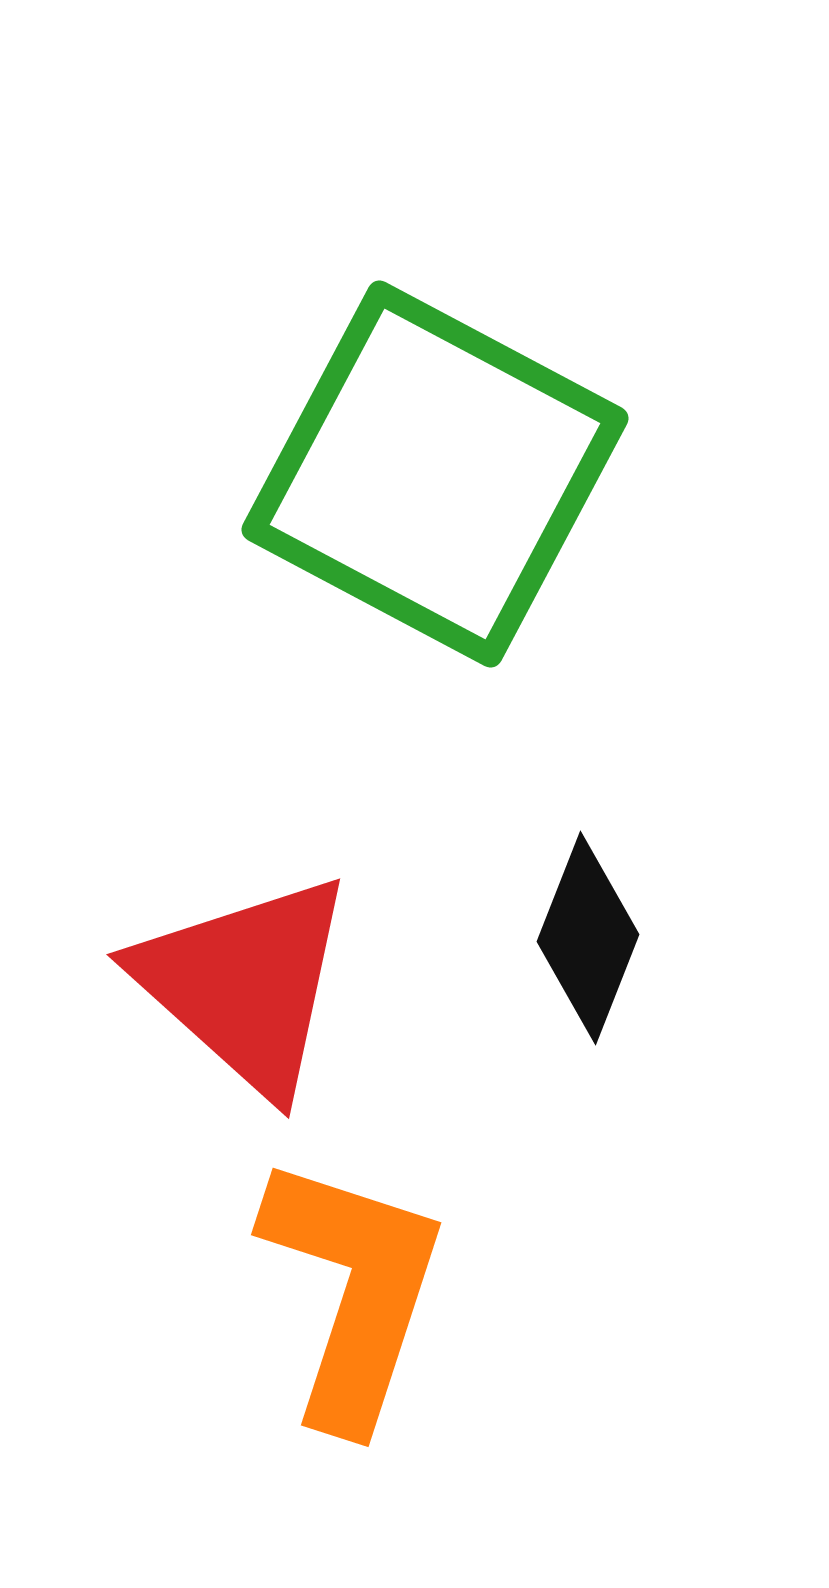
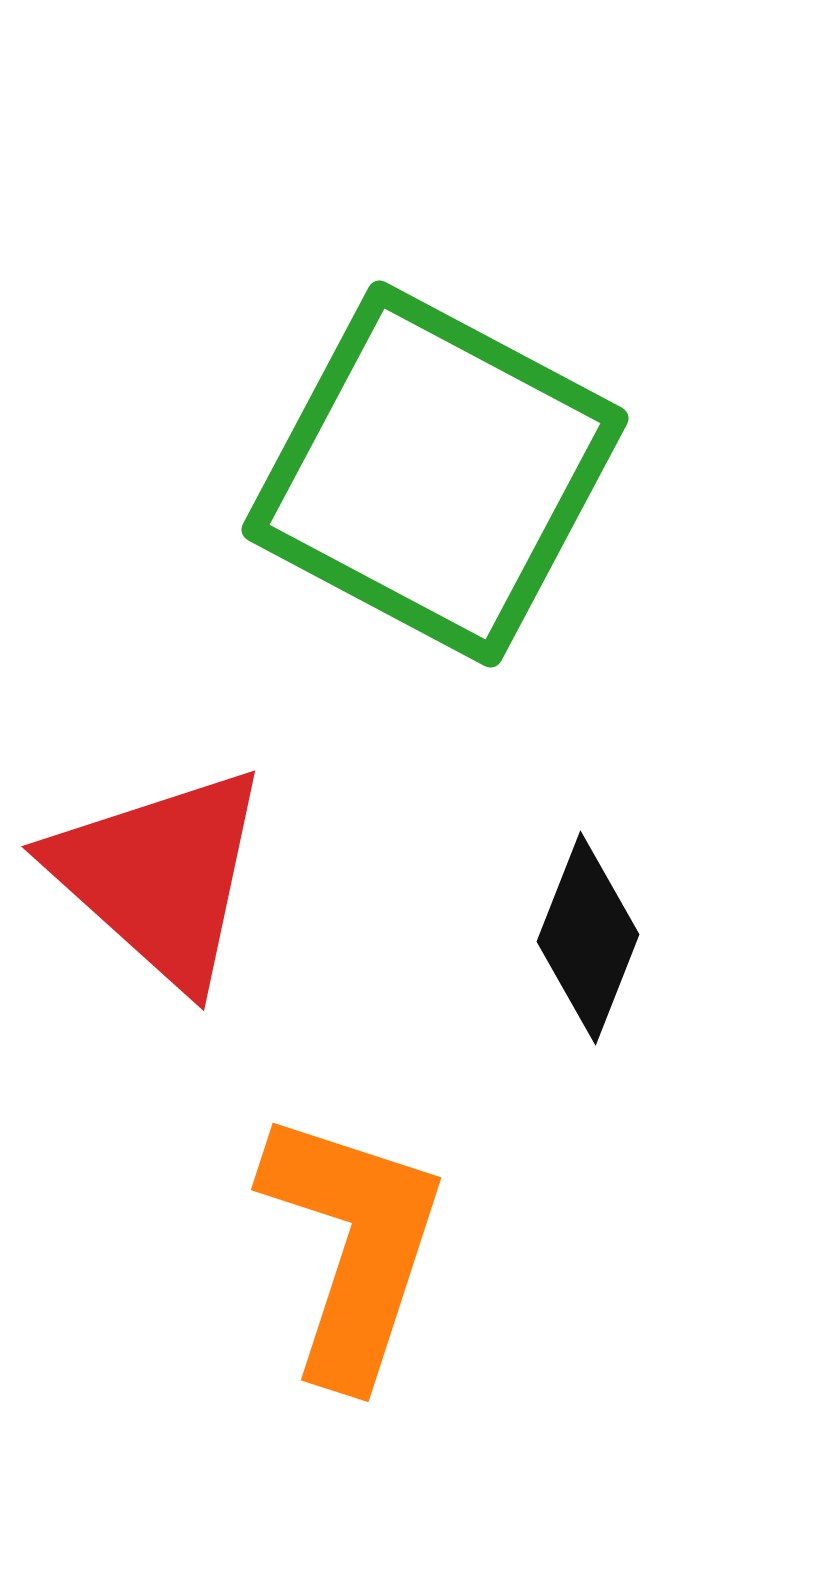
red triangle: moved 85 px left, 108 px up
orange L-shape: moved 45 px up
